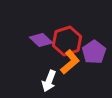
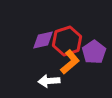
purple diamond: moved 2 px right; rotated 55 degrees counterclockwise
white arrow: rotated 65 degrees clockwise
